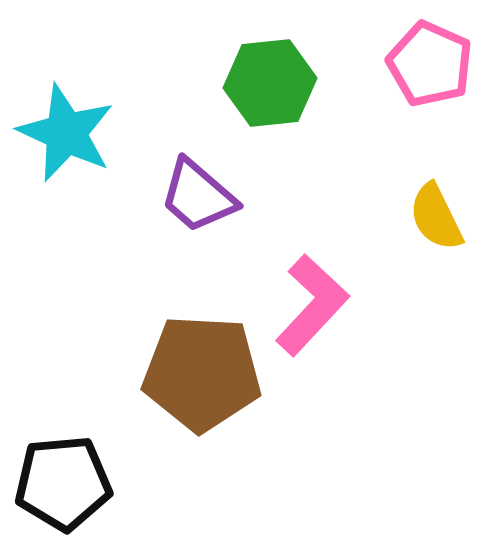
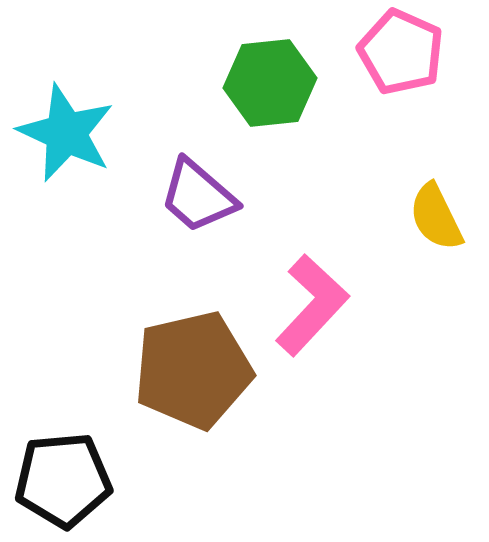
pink pentagon: moved 29 px left, 12 px up
brown pentagon: moved 9 px left, 3 px up; rotated 16 degrees counterclockwise
black pentagon: moved 3 px up
